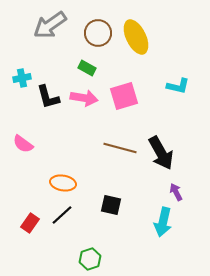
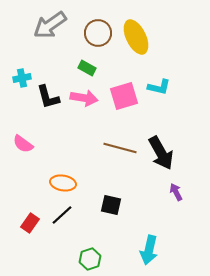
cyan L-shape: moved 19 px left, 1 px down
cyan arrow: moved 14 px left, 28 px down
